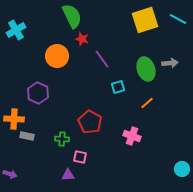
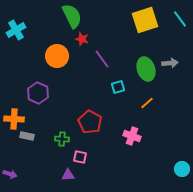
cyan line: moved 2 px right; rotated 24 degrees clockwise
